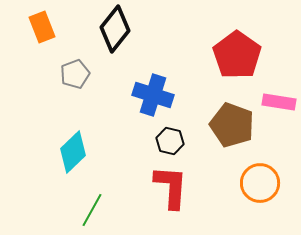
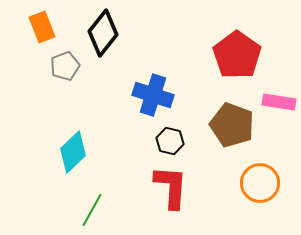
black diamond: moved 12 px left, 4 px down
gray pentagon: moved 10 px left, 8 px up
